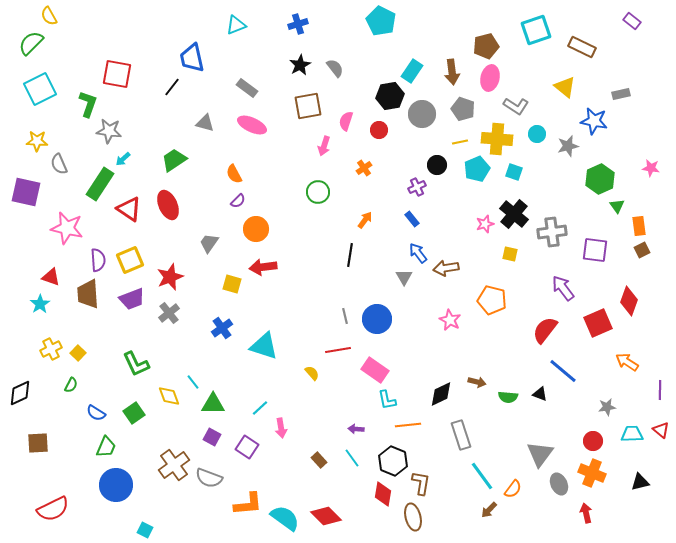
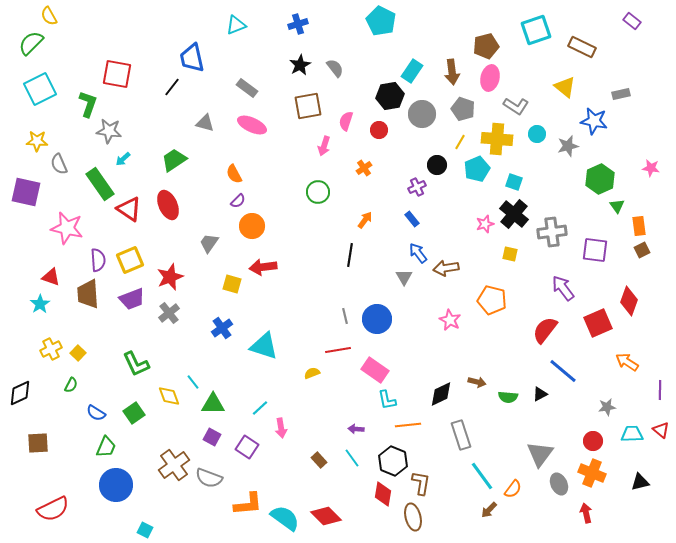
yellow line at (460, 142): rotated 49 degrees counterclockwise
cyan square at (514, 172): moved 10 px down
green rectangle at (100, 184): rotated 68 degrees counterclockwise
orange circle at (256, 229): moved 4 px left, 3 px up
yellow semicircle at (312, 373): rotated 70 degrees counterclockwise
black triangle at (540, 394): rotated 49 degrees counterclockwise
